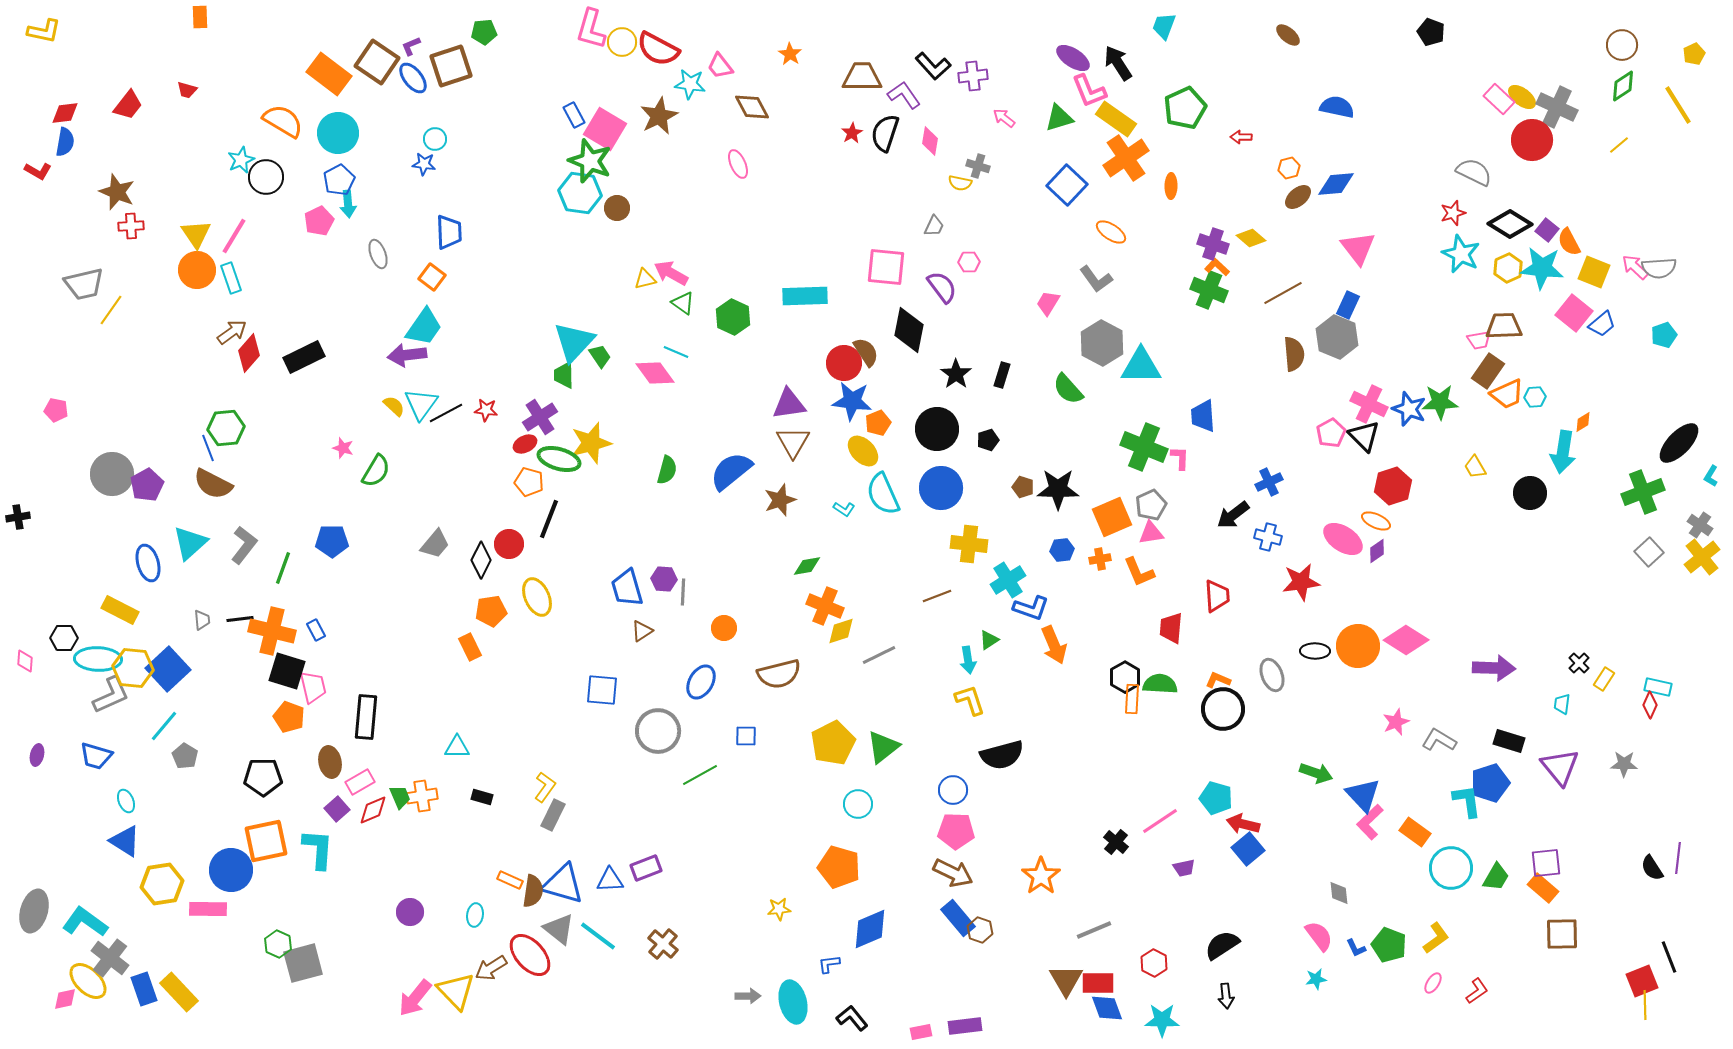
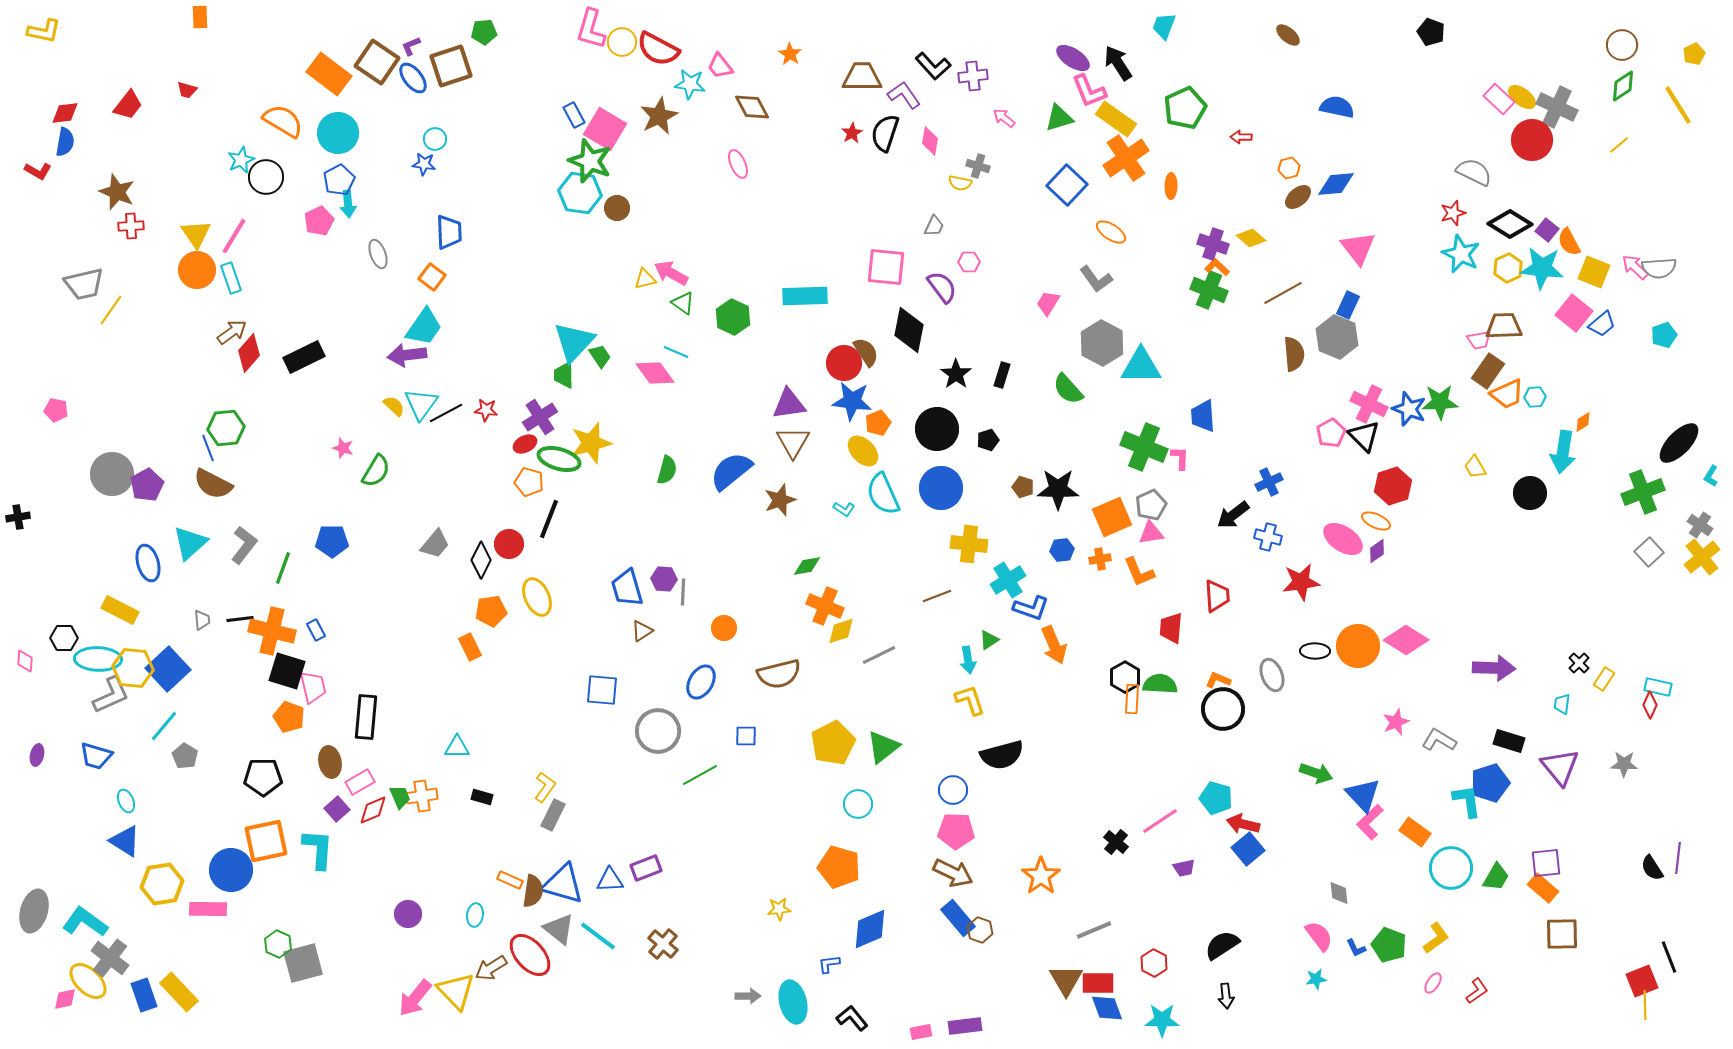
purple circle at (410, 912): moved 2 px left, 2 px down
blue rectangle at (144, 989): moved 6 px down
